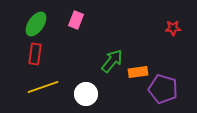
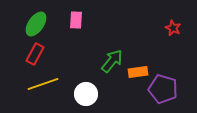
pink rectangle: rotated 18 degrees counterclockwise
red star: rotated 28 degrees clockwise
red rectangle: rotated 20 degrees clockwise
yellow line: moved 3 px up
